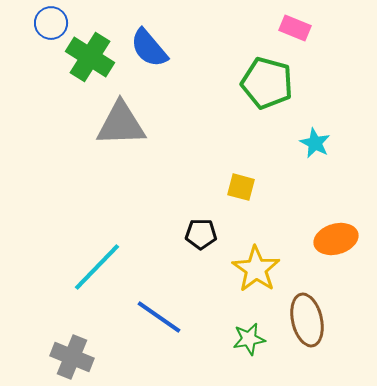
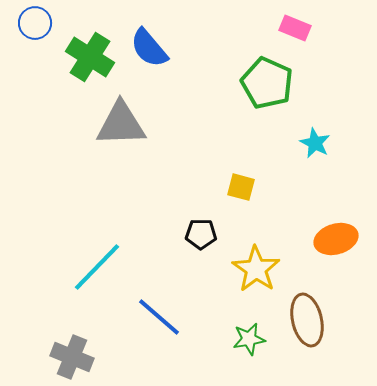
blue circle: moved 16 px left
green pentagon: rotated 9 degrees clockwise
blue line: rotated 6 degrees clockwise
